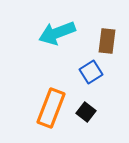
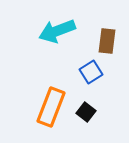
cyan arrow: moved 2 px up
orange rectangle: moved 1 px up
